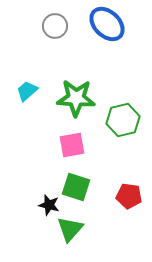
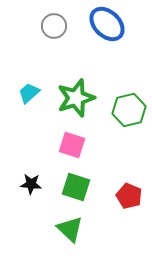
gray circle: moved 1 px left
cyan trapezoid: moved 2 px right, 2 px down
green star: rotated 21 degrees counterclockwise
green hexagon: moved 6 px right, 10 px up
pink square: rotated 28 degrees clockwise
red pentagon: rotated 15 degrees clockwise
black star: moved 18 px left, 21 px up; rotated 10 degrees counterclockwise
green triangle: rotated 28 degrees counterclockwise
